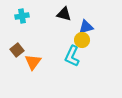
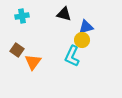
brown square: rotated 16 degrees counterclockwise
